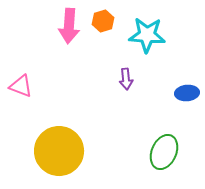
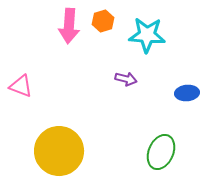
purple arrow: rotated 70 degrees counterclockwise
green ellipse: moved 3 px left
